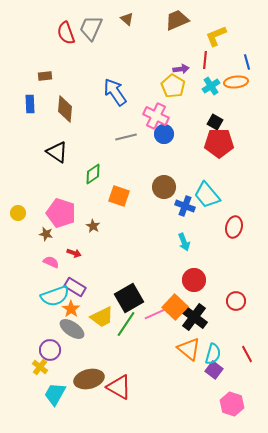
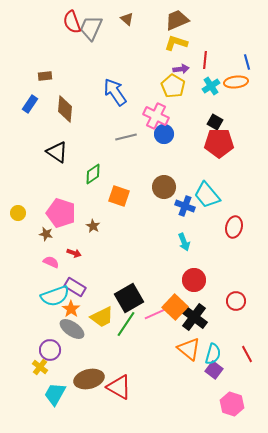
red semicircle at (66, 33): moved 6 px right, 11 px up
yellow L-shape at (216, 36): moved 40 px left, 7 px down; rotated 40 degrees clockwise
blue rectangle at (30, 104): rotated 36 degrees clockwise
